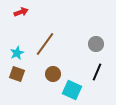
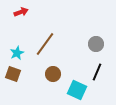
brown square: moved 4 px left
cyan square: moved 5 px right
